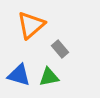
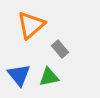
blue triangle: rotated 35 degrees clockwise
